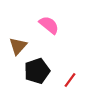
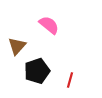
brown triangle: moved 1 px left
red line: rotated 21 degrees counterclockwise
